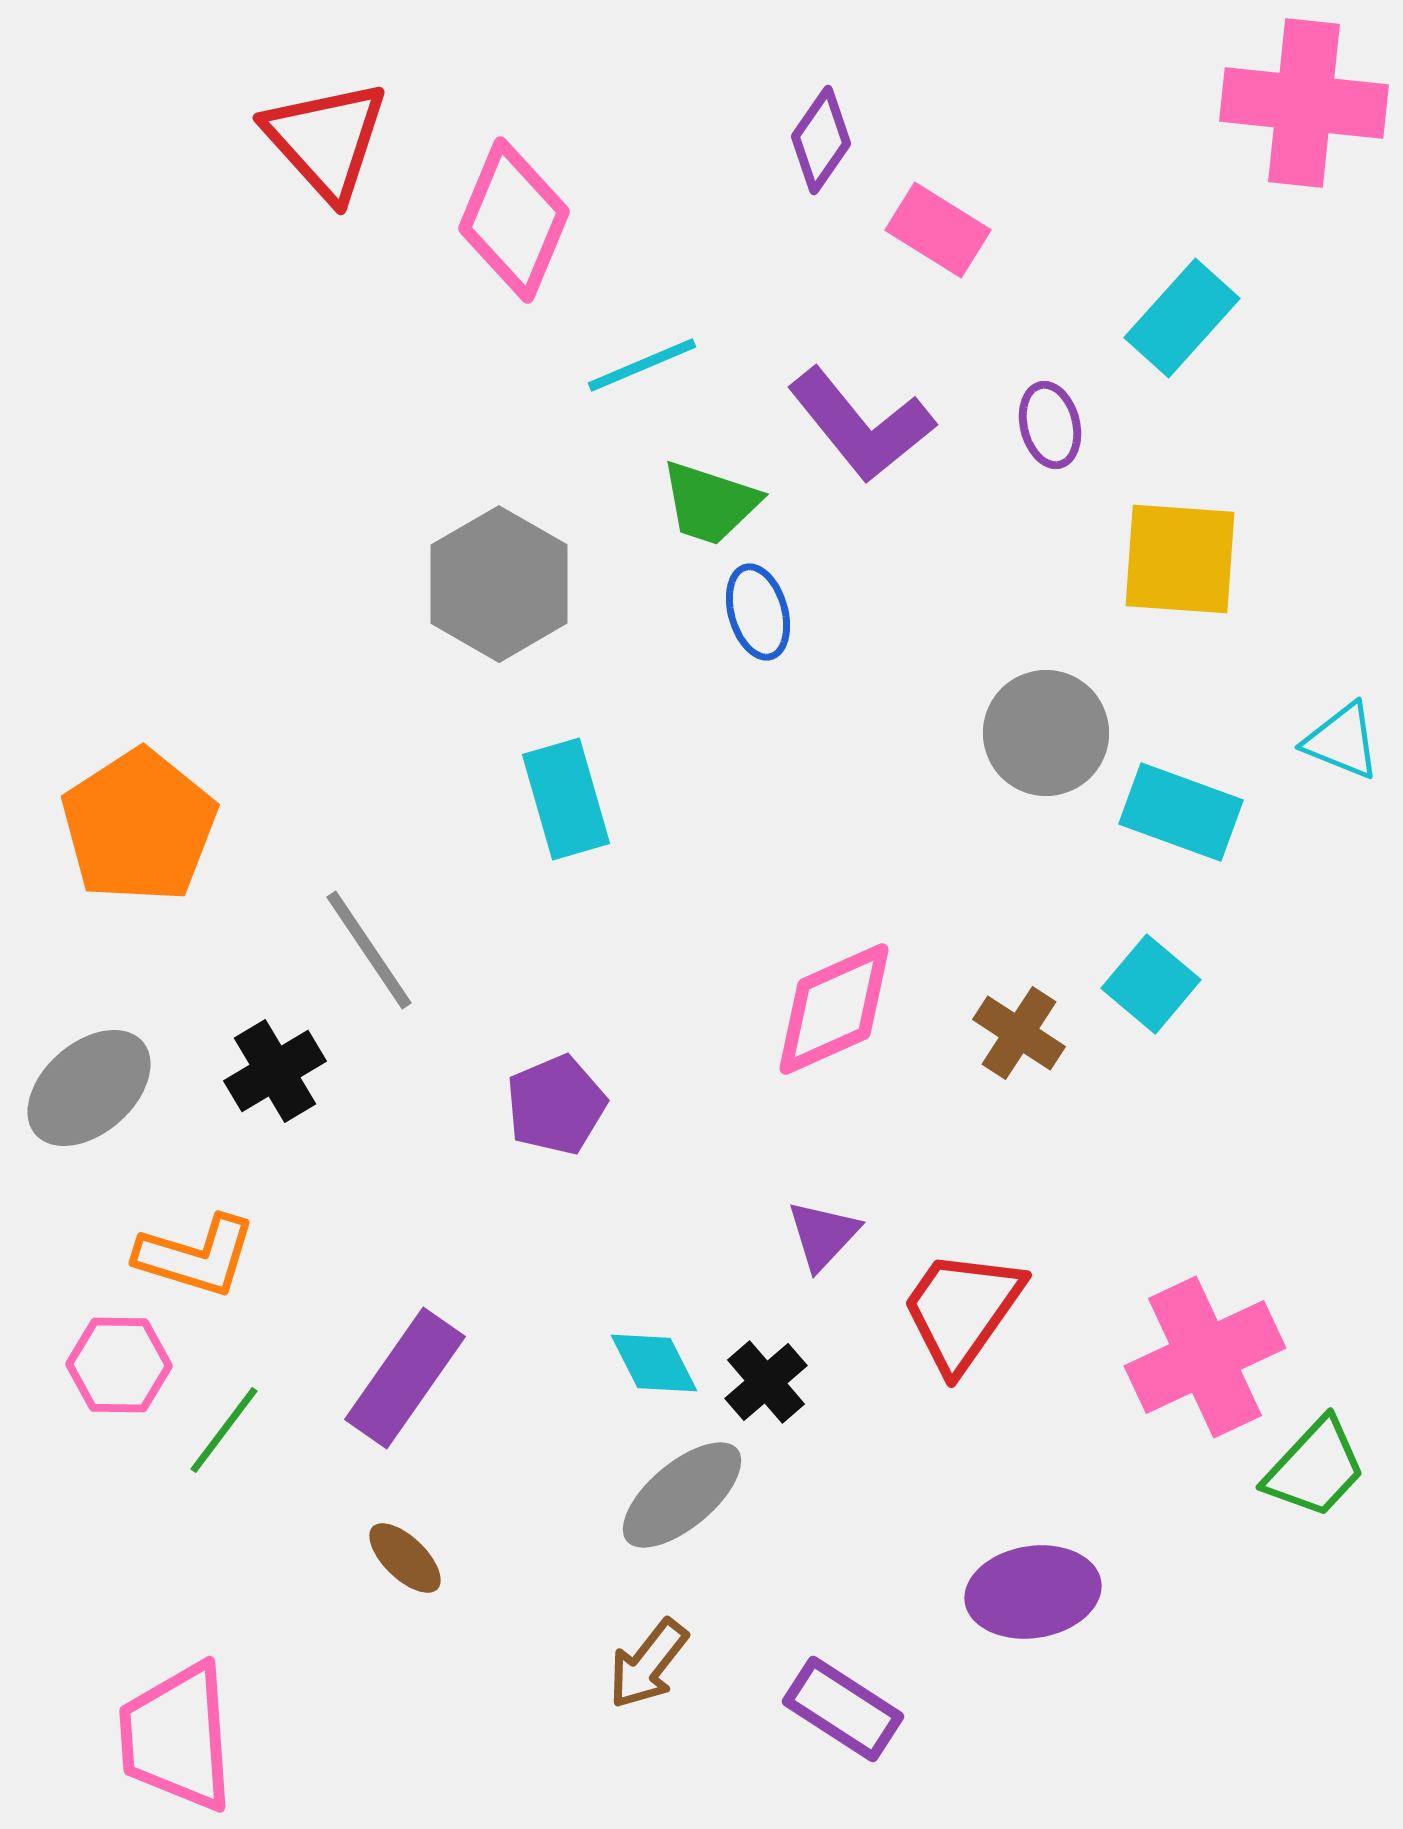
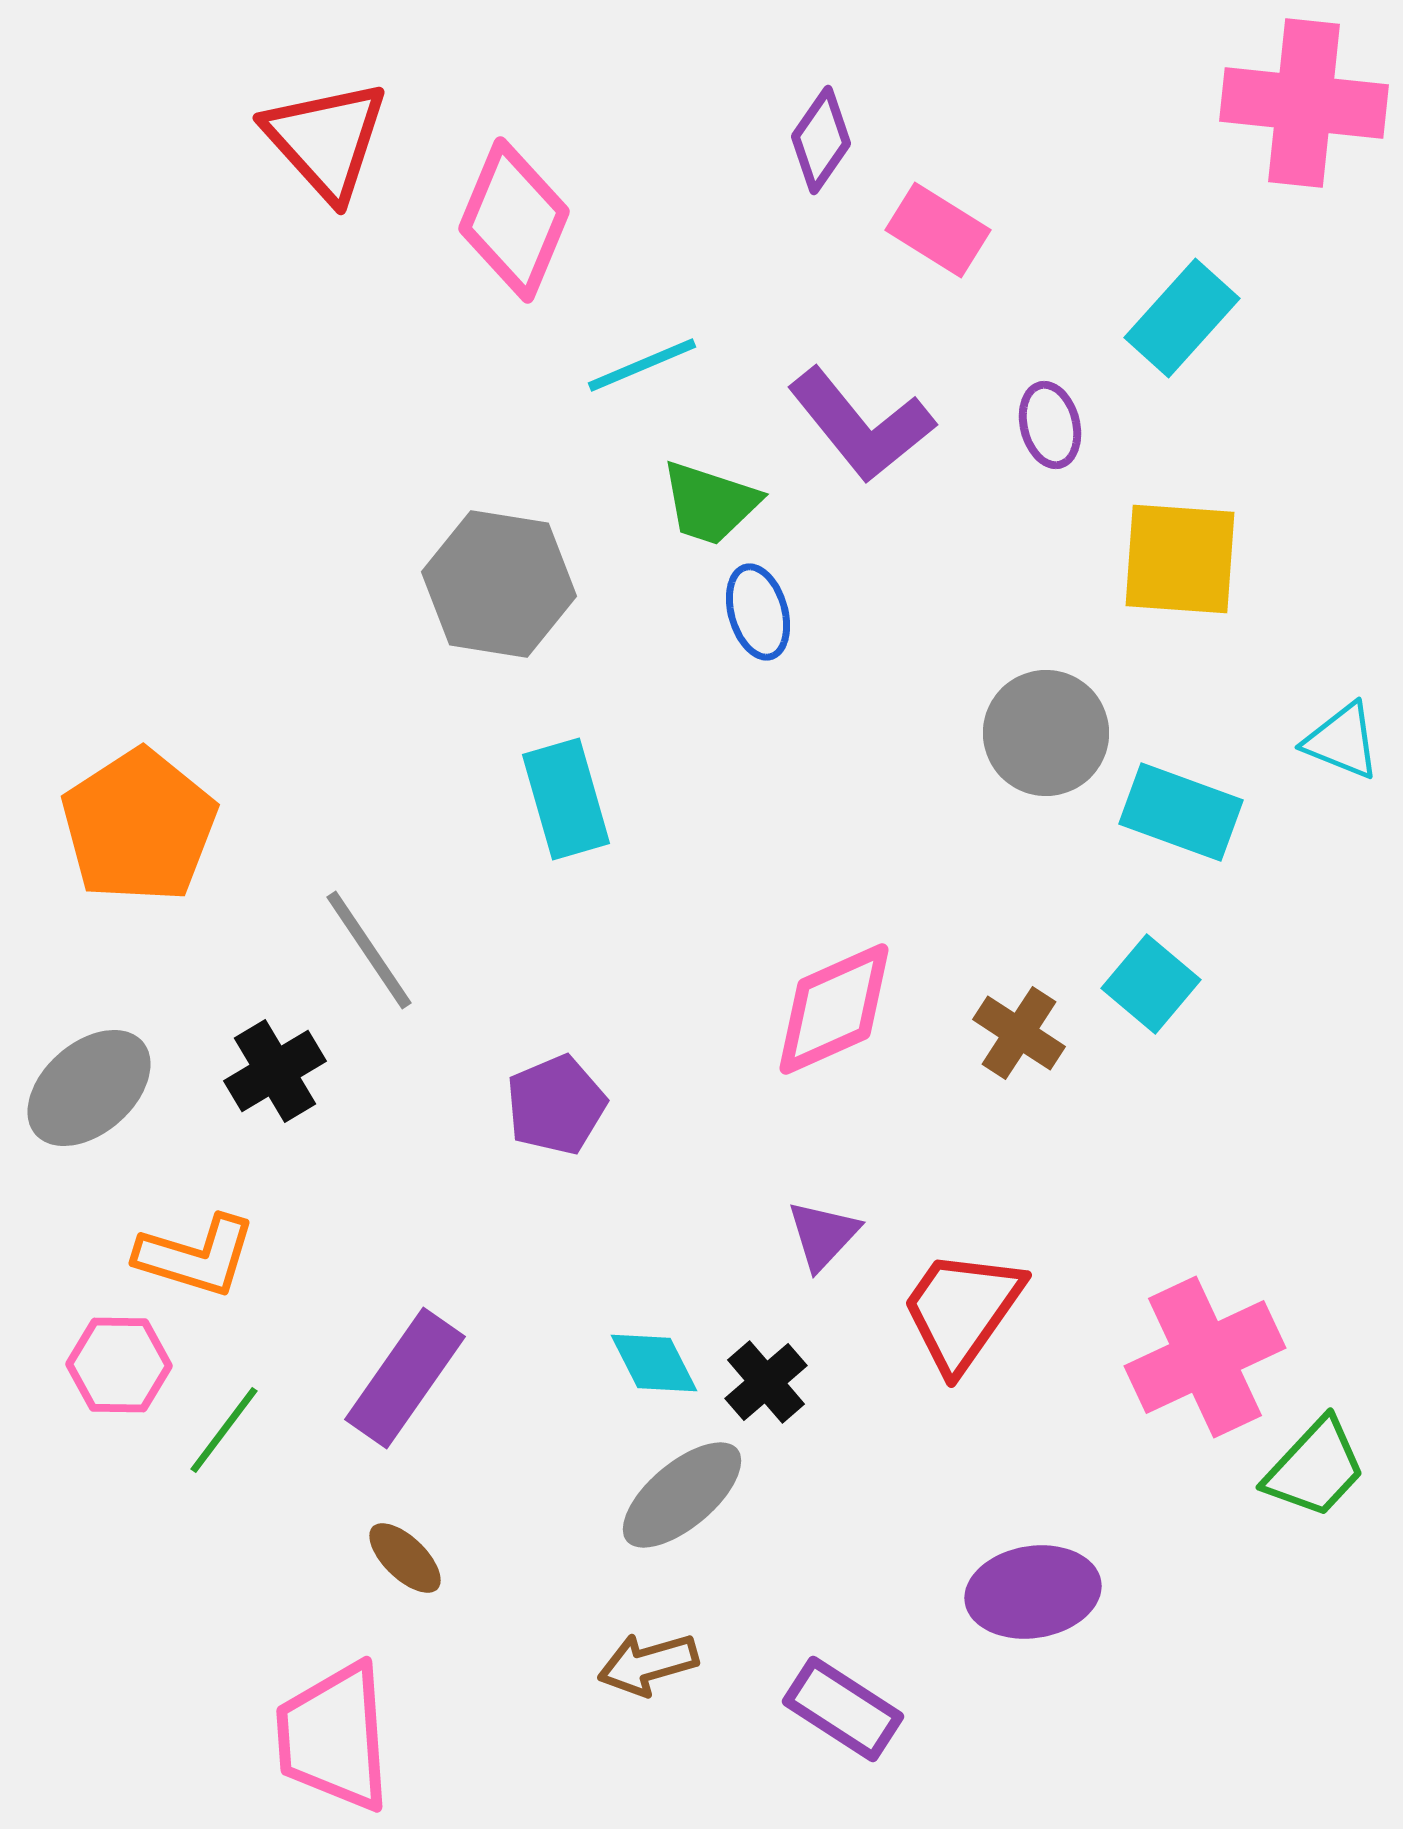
gray hexagon at (499, 584): rotated 21 degrees counterclockwise
brown arrow at (648, 1664): rotated 36 degrees clockwise
pink trapezoid at (177, 1737): moved 157 px right
